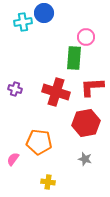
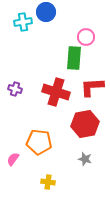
blue circle: moved 2 px right, 1 px up
red hexagon: moved 1 px left, 1 px down
